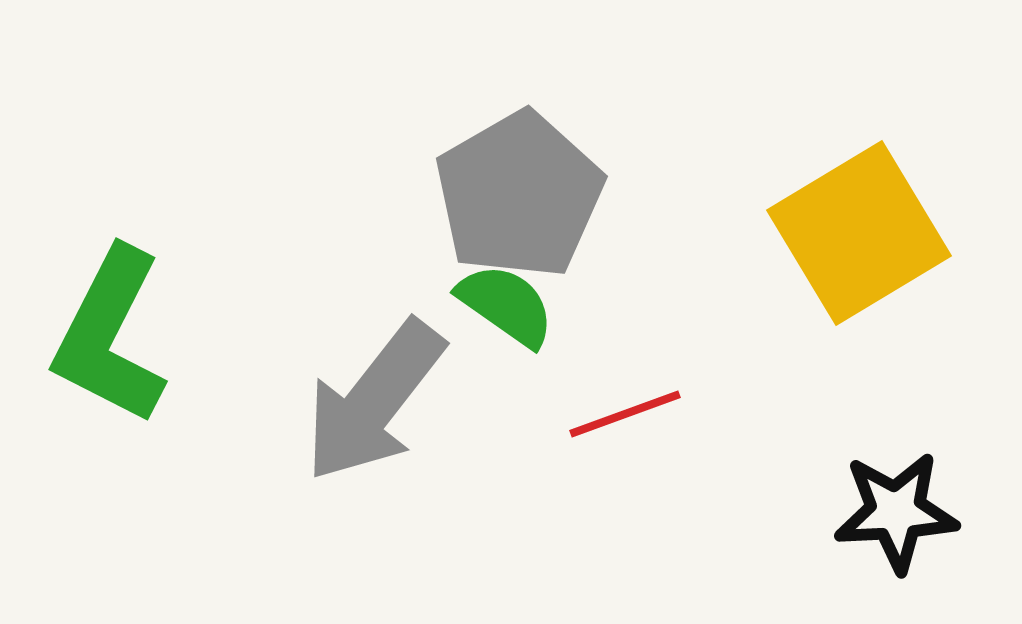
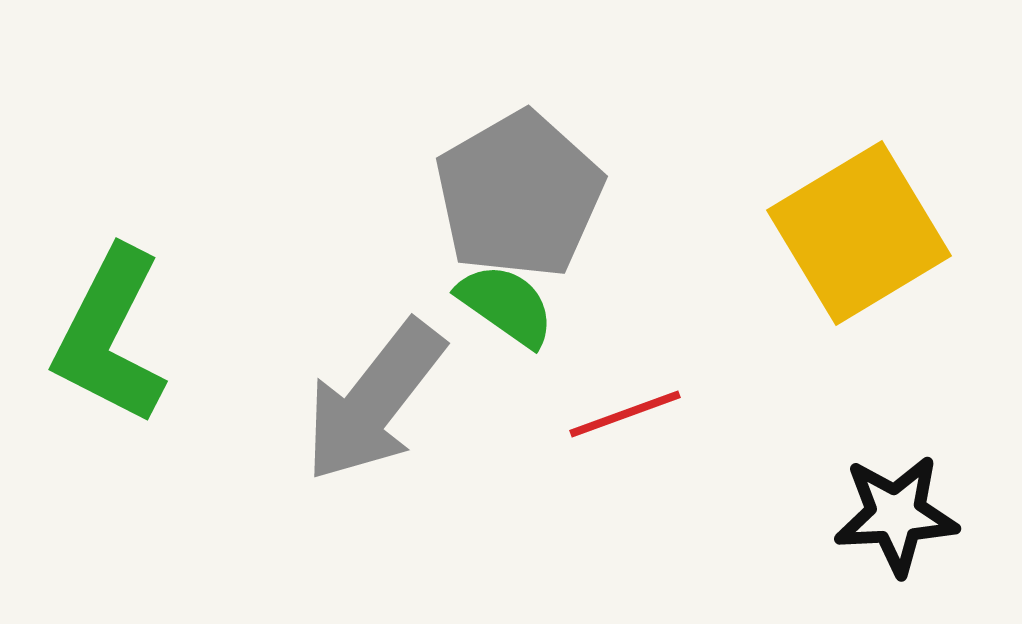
black star: moved 3 px down
